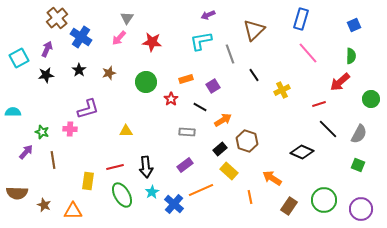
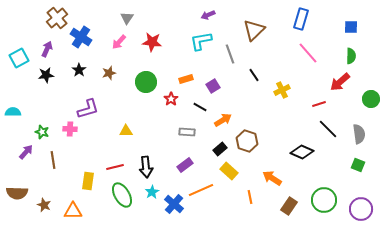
blue square at (354, 25): moved 3 px left, 2 px down; rotated 24 degrees clockwise
pink arrow at (119, 38): moved 4 px down
gray semicircle at (359, 134): rotated 36 degrees counterclockwise
